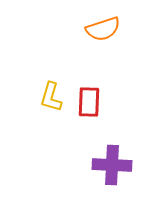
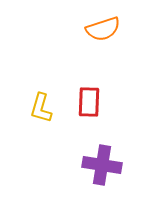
yellow L-shape: moved 10 px left, 11 px down
purple cross: moved 10 px left; rotated 6 degrees clockwise
